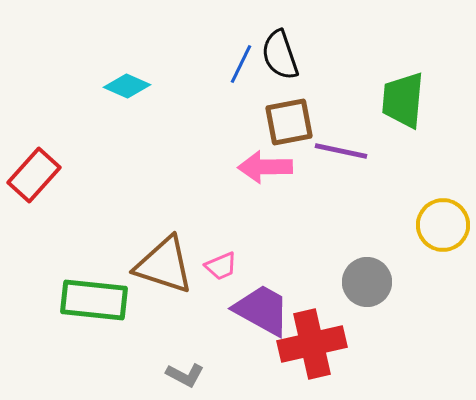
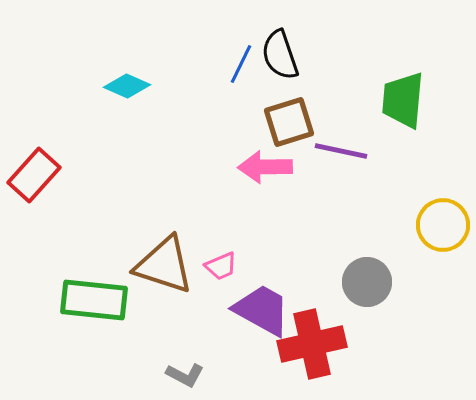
brown square: rotated 6 degrees counterclockwise
